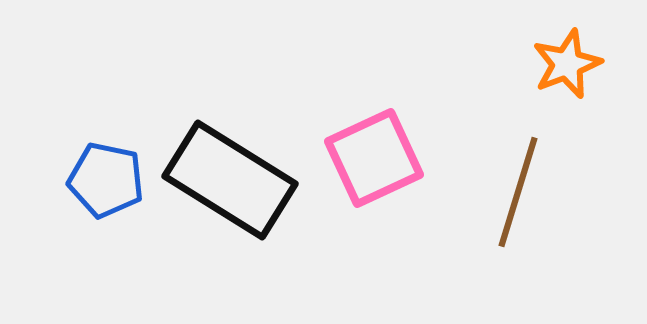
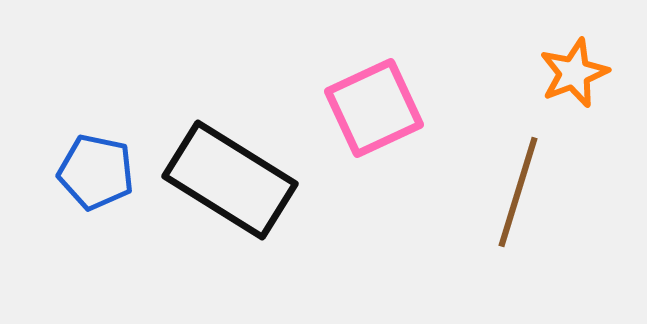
orange star: moved 7 px right, 9 px down
pink square: moved 50 px up
blue pentagon: moved 10 px left, 8 px up
